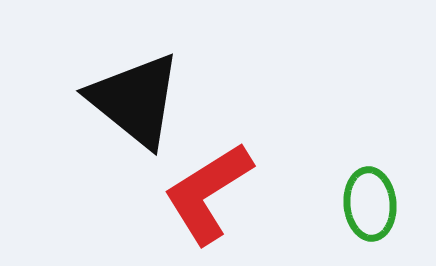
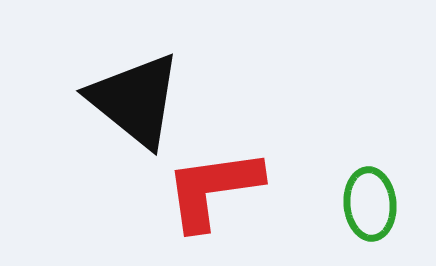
red L-shape: moved 5 px right, 4 px up; rotated 24 degrees clockwise
